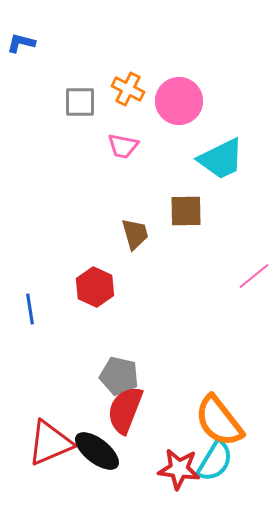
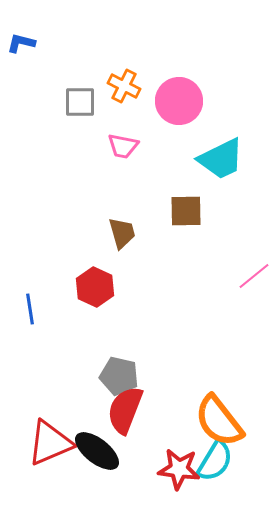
orange cross: moved 4 px left, 3 px up
brown trapezoid: moved 13 px left, 1 px up
